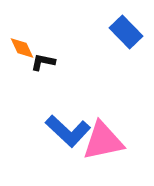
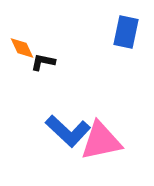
blue rectangle: rotated 56 degrees clockwise
pink triangle: moved 2 px left
